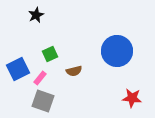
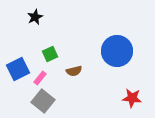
black star: moved 1 px left, 2 px down
gray square: rotated 20 degrees clockwise
